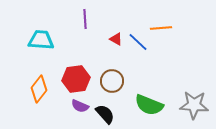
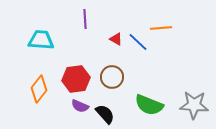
brown circle: moved 4 px up
